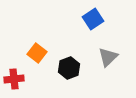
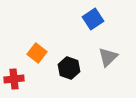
black hexagon: rotated 20 degrees counterclockwise
